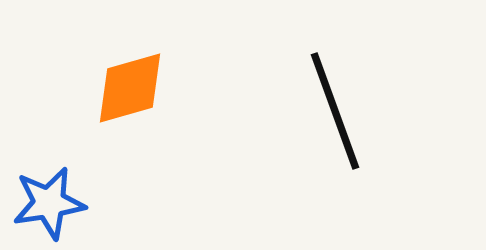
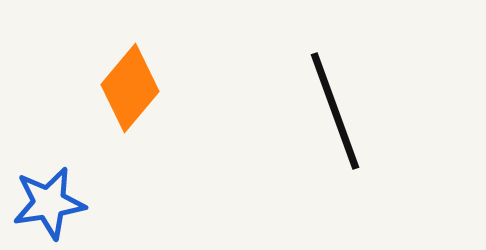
orange diamond: rotated 34 degrees counterclockwise
